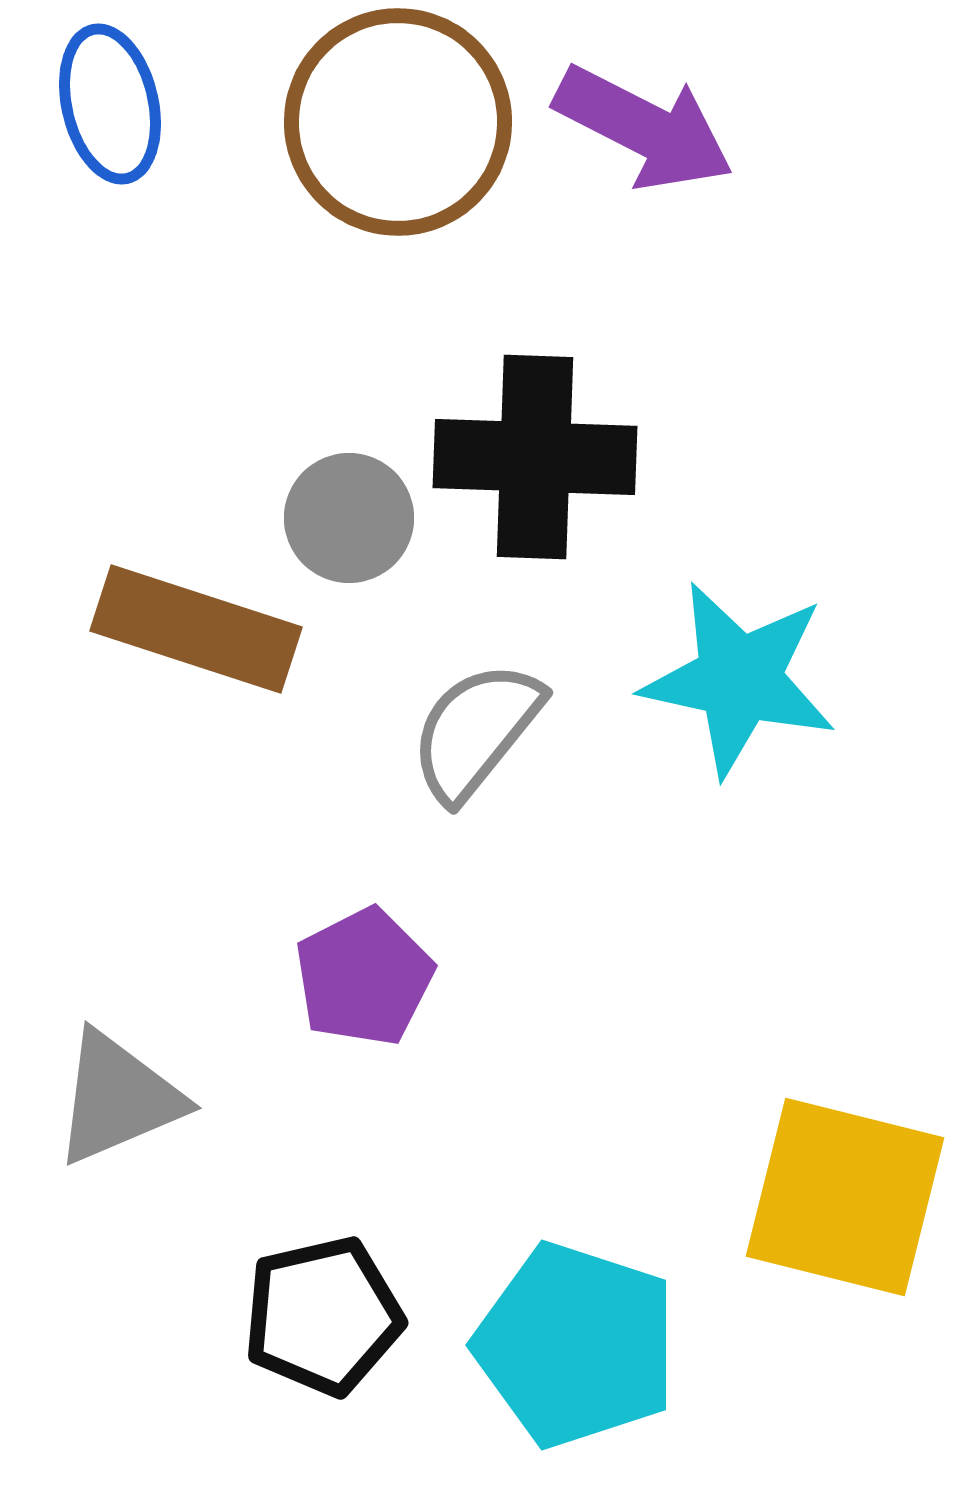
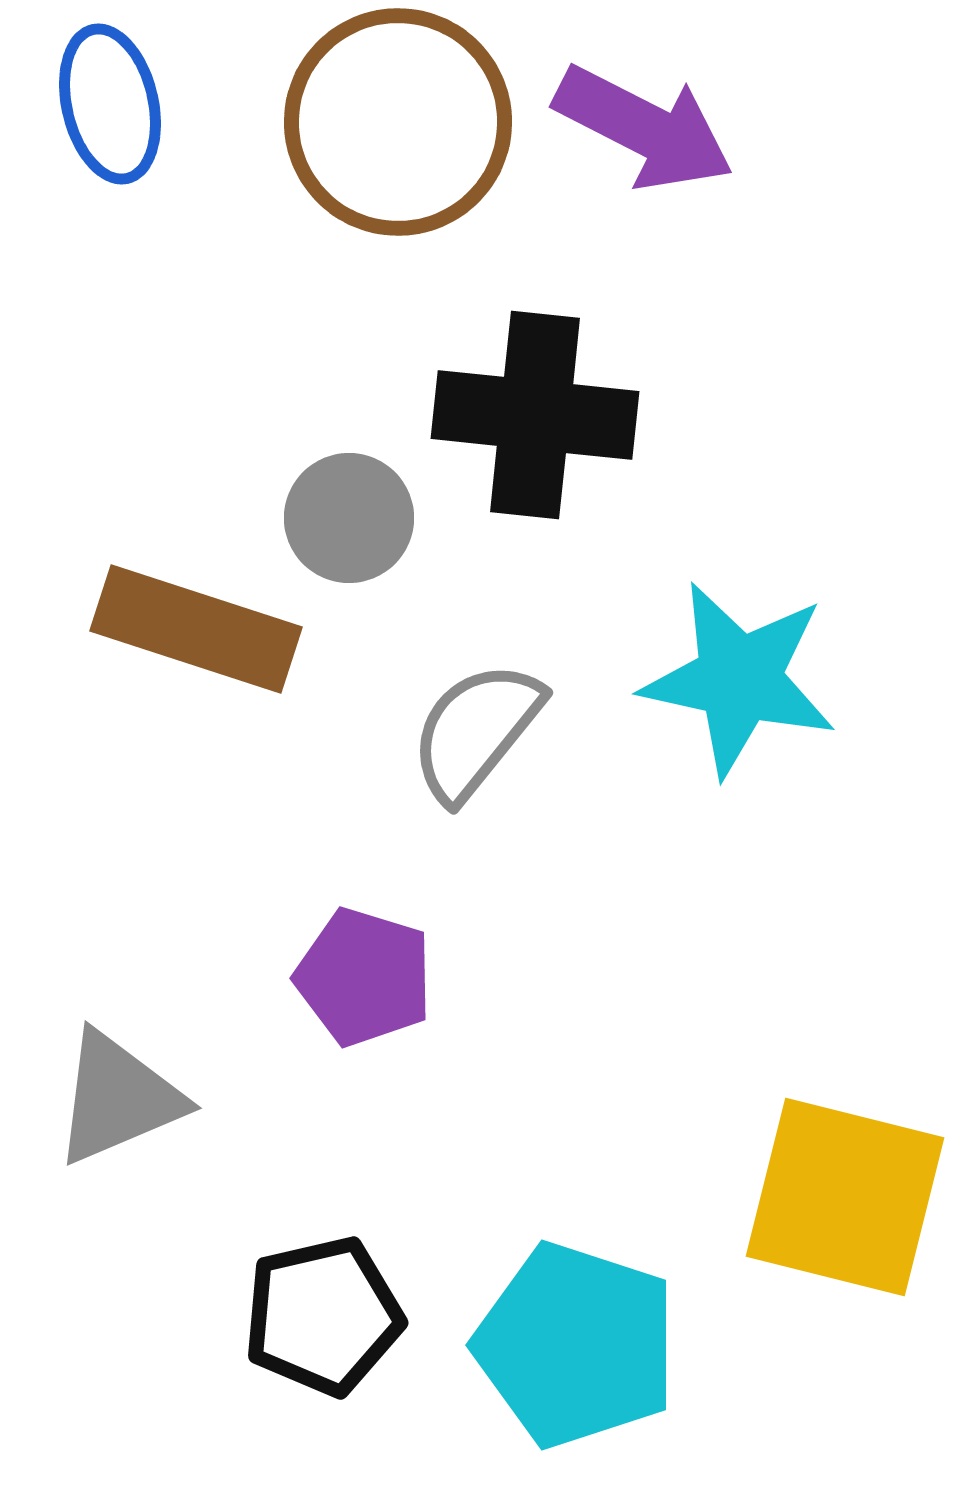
black cross: moved 42 px up; rotated 4 degrees clockwise
purple pentagon: rotated 28 degrees counterclockwise
